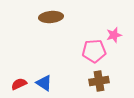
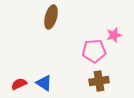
brown ellipse: rotated 70 degrees counterclockwise
